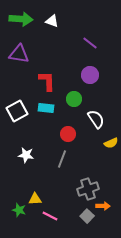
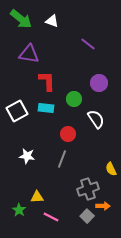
green arrow: rotated 35 degrees clockwise
purple line: moved 2 px left, 1 px down
purple triangle: moved 10 px right
purple circle: moved 9 px right, 8 px down
yellow semicircle: moved 26 px down; rotated 88 degrees clockwise
white star: moved 1 px right, 1 px down
yellow triangle: moved 2 px right, 2 px up
green star: rotated 16 degrees clockwise
pink line: moved 1 px right, 1 px down
